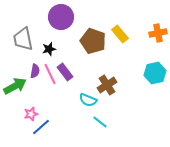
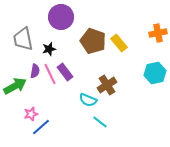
yellow rectangle: moved 1 px left, 9 px down
